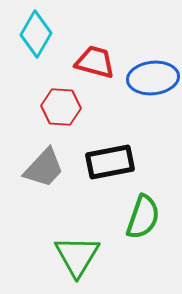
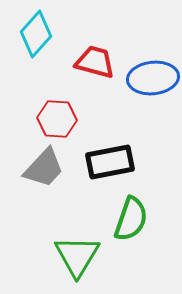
cyan diamond: rotated 12 degrees clockwise
red hexagon: moved 4 px left, 12 px down
green semicircle: moved 12 px left, 2 px down
